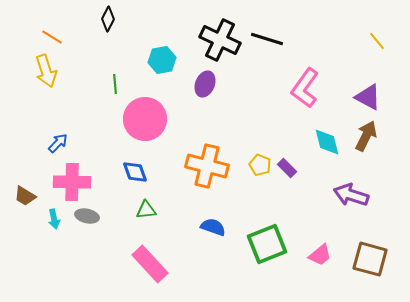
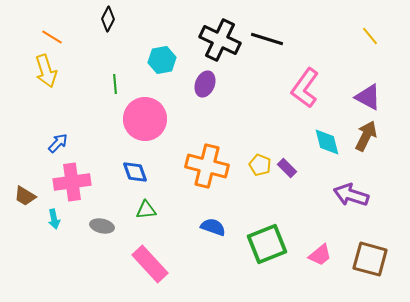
yellow line: moved 7 px left, 5 px up
pink cross: rotated 9 degrees counterclockwise
gray ellipse: moved 15 px right, 10 px down
